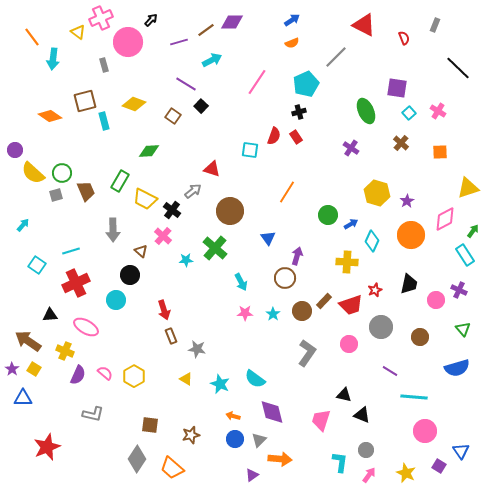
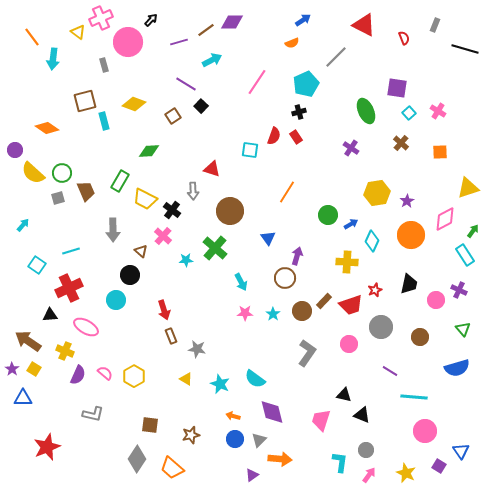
blue arrow at (292, 20): moved 11 px right
black line at (458, 68): moved 7 px right, 19 px up; rotated 28 degrees counterclockwise
orange diamond at (50, 116): moved 3 px left, 12 px down
brown square at (173, 116): rotated 21 degrees clockwise
gray arrow at (193, 191): rotated 126 degrees clockwise
yellow hexagon at (377, 193): rotated 25 degrees counterclockwise
gray square at (56, 195): moved 2 px right, 3 px down
red cross at (76, 283): moved 7 px left, 5 px down
